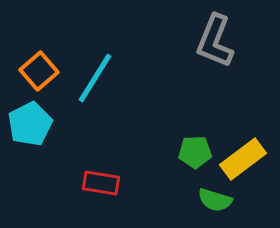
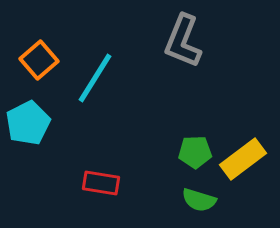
gray L-shape: moved 32 px left
orange square: moved 11 px up
cyan pentagon: moved 2 px left, 1 px up
green semicircle: moved 16 px left
